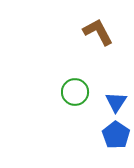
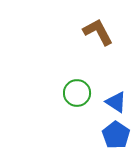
green circle: moved 2 px right, 1 px down
blue triangle: rotated 30 degrees counterclockwise
